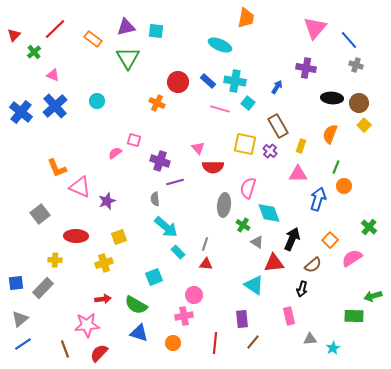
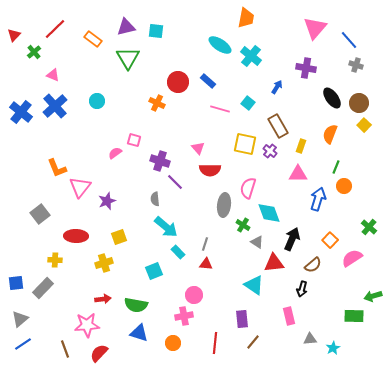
cyan ellipse at (220, 45): rotated 10 degrees clockwise
cyan cross at (235, 81): moved 16 px right, 25 px up; rotated 30 degrees clockwise
black ellipse at (332, 98): rotated 50 degrees clockwise
red semicircle at (213, 167): moved 3 px left, 3 px down
purple line at (175, 182): rotated 60 degrees clockwise
pink triangle at (80, 187): rotated 45 degrees clockwise
cyan square at (154, 277): moved 6 px up
green semicircle at (136, 305): rotated 20 degrees counterclockwise
